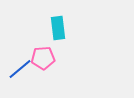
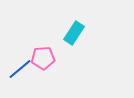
cyan rectangle: moved 16 px right, 5 px down; rotated 40 degrees clockwise
